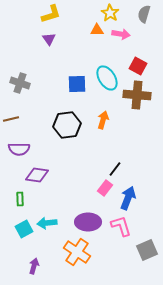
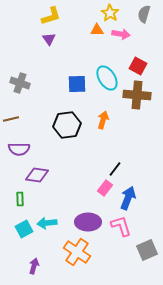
yellow L-shape: moved 2 px down
